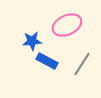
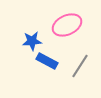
gray line: moved 2 px left, 2 px down
